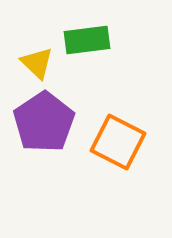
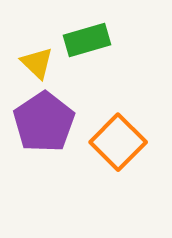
green rectangle: rotated 9 degrees counterclockwise
orange square: rotated 18 degrees clockwise
